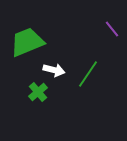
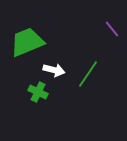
green cross: rotated 24 degrees counterclockwise
